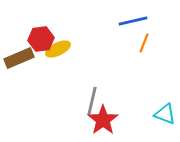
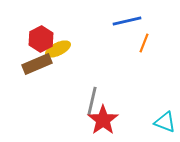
blue line: moved 6 px left
red hexagon: rotated 20 degrees counterclockwise
brown rectangle: moved 18 px right, 6 px down
cyan triangle: moved 8 px down
